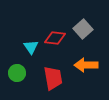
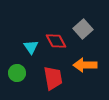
red diamond: moved 1 px right, 3 px down; rotated 55 degrees clockwise
orange arrow: moved 1 px left
